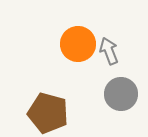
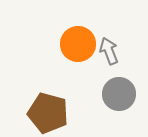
gray circle: moved 2 px left
